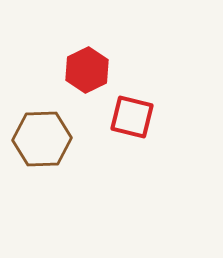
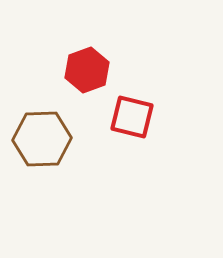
red hexagon: rotated 6 degrees clockwise
